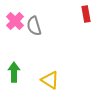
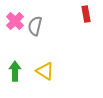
gray semicircle: moved 1 px right; rotated 30 degrees clockwise
green arrow: moved 1 px right, 1 px up
yellow triangle: moved 5 px left, 9 px up
